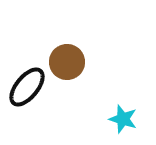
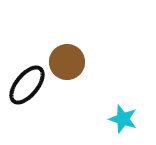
black ellipse: moved 2 px up
